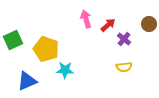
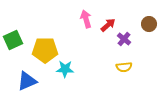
yellow pentagon: moved 1 px left, 1 px down; rotated 20 degrees counterclockwise
cyan star: moved 1 px up
